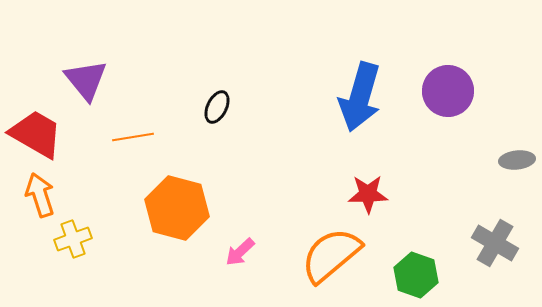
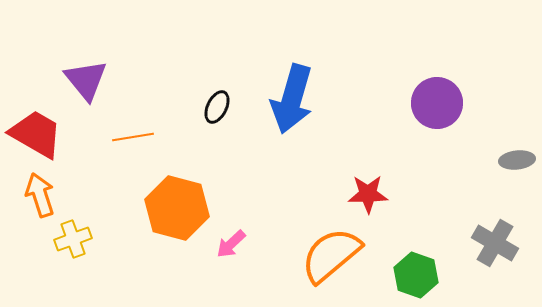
purple circle: moved 11 px left, 12 px down
blue arrow: moved 68 px left, 2 px down
pink arrow: moved 9 px left, 8 px up
